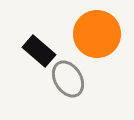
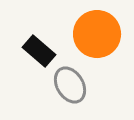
gray ellipse: moved 2 px right, 6 px down
